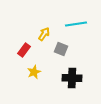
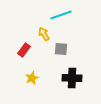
cyan line: moved 15 px left, 9 px up; rotated 10 degrees counterclockwise
yellow arrow: rotated 64 degrees counterclockwise
gray square: rotated 16 degrees counterclockwise
yellow star: moved 2 px left, 6 px down
